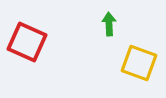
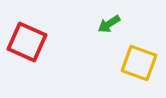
green arrow: rotated 120 degrees counterclockwise
